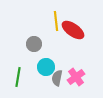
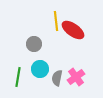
cyan circle: moved 6 px left, 2 px down
